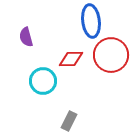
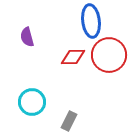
purple semicircle: moved 1 px right
red circle: moved 2 px left
red diamond: moved 2 px right, 2 px up
cyan circle: moved 11 px left, 21 px down
